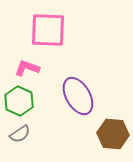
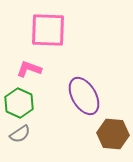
pink L-shape: moved 2 px right, 1 px down
purple ellipse: moved 6 px right
green hexagon: moved 2 px down
